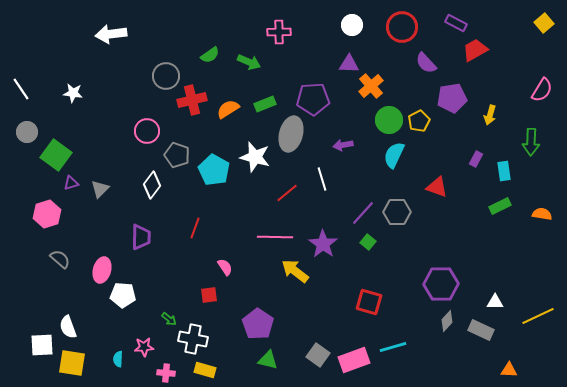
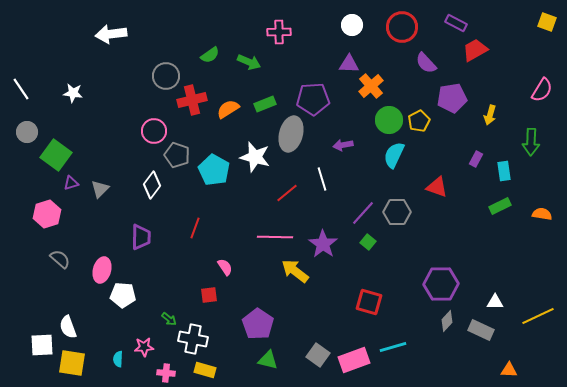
yellow square at (544, 23): moved 3 px right, 1 px up; rotated 30 degrees counterclockwise
pink circle at (147, 131): moved 7 px right
